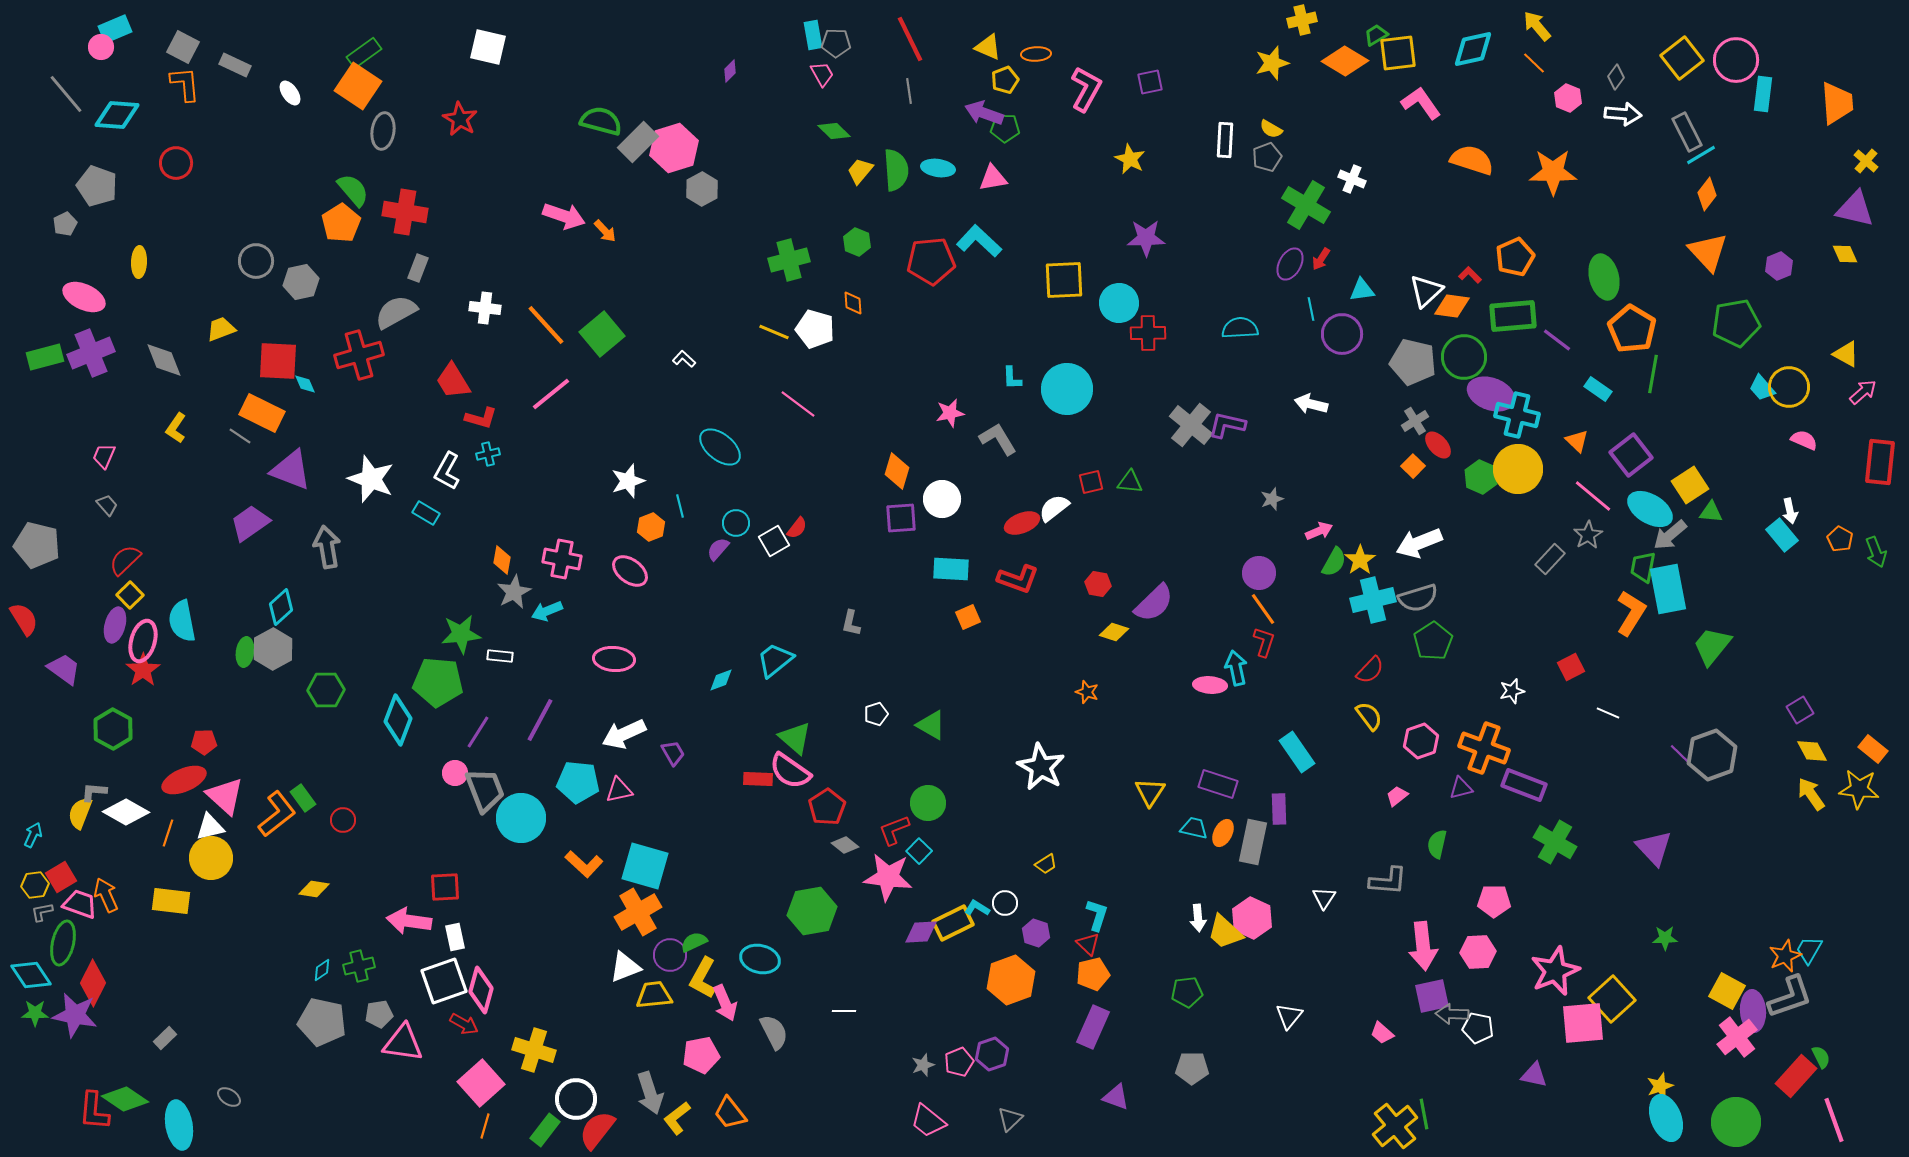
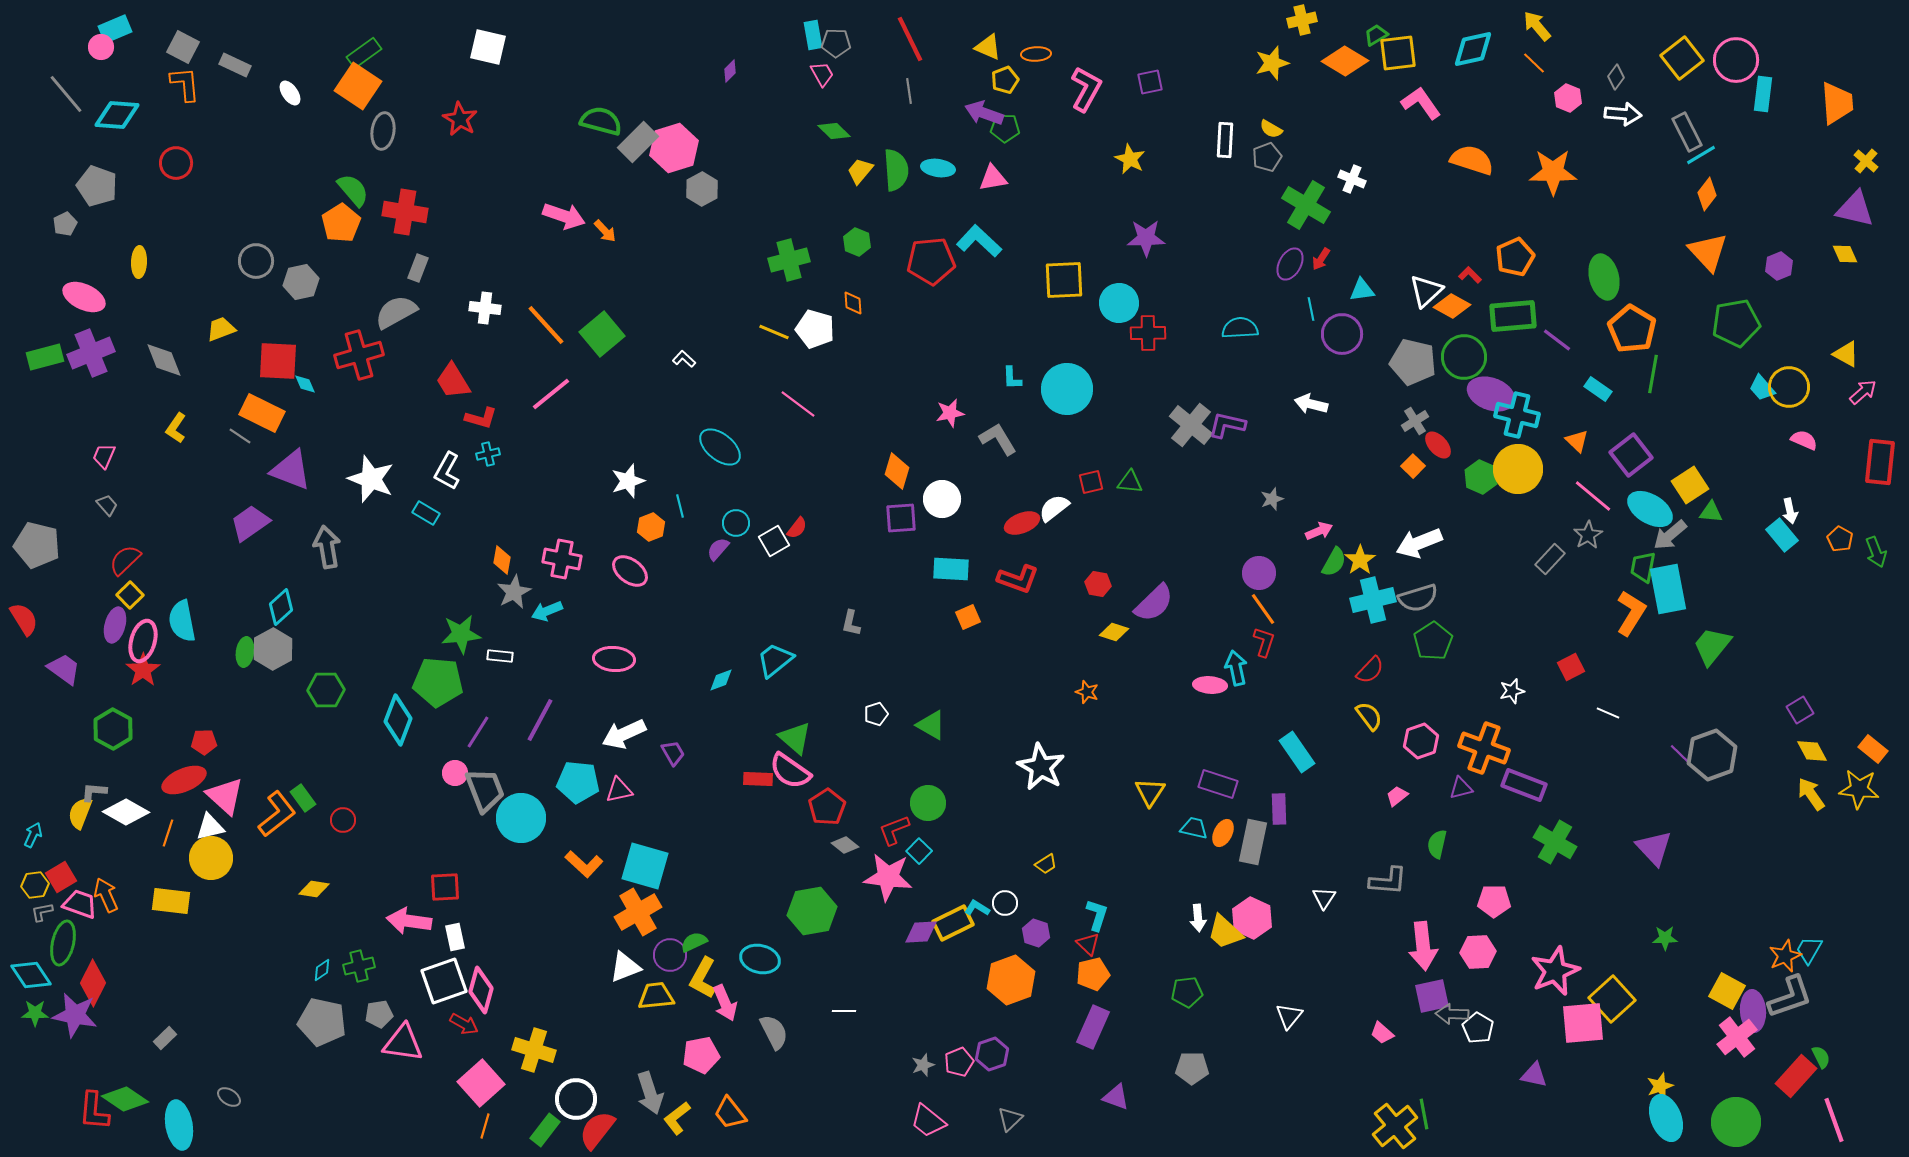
orange diamond at (1452, 306): rotated 21 degrees clockwise
yellow trapezoid at (654, 995): moved 2 px right, 1 px down
white pentagon at (1478, 1028): rotated 20 degrees clockwise
